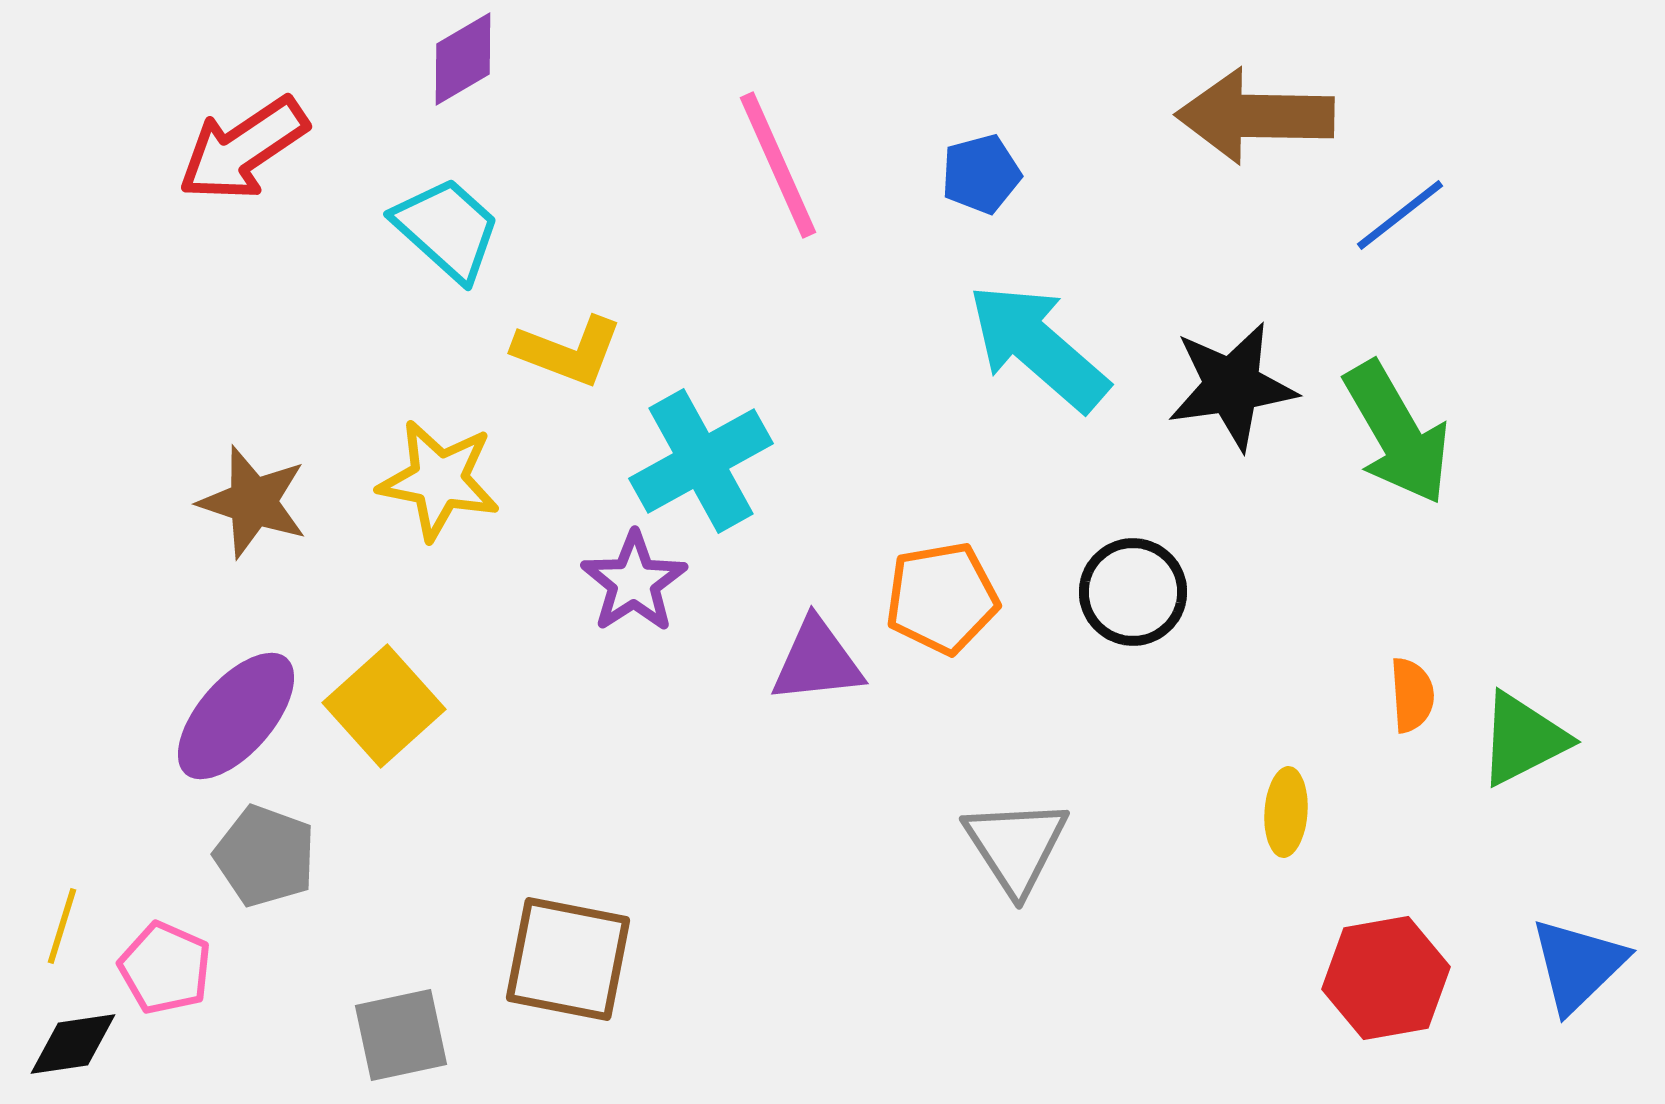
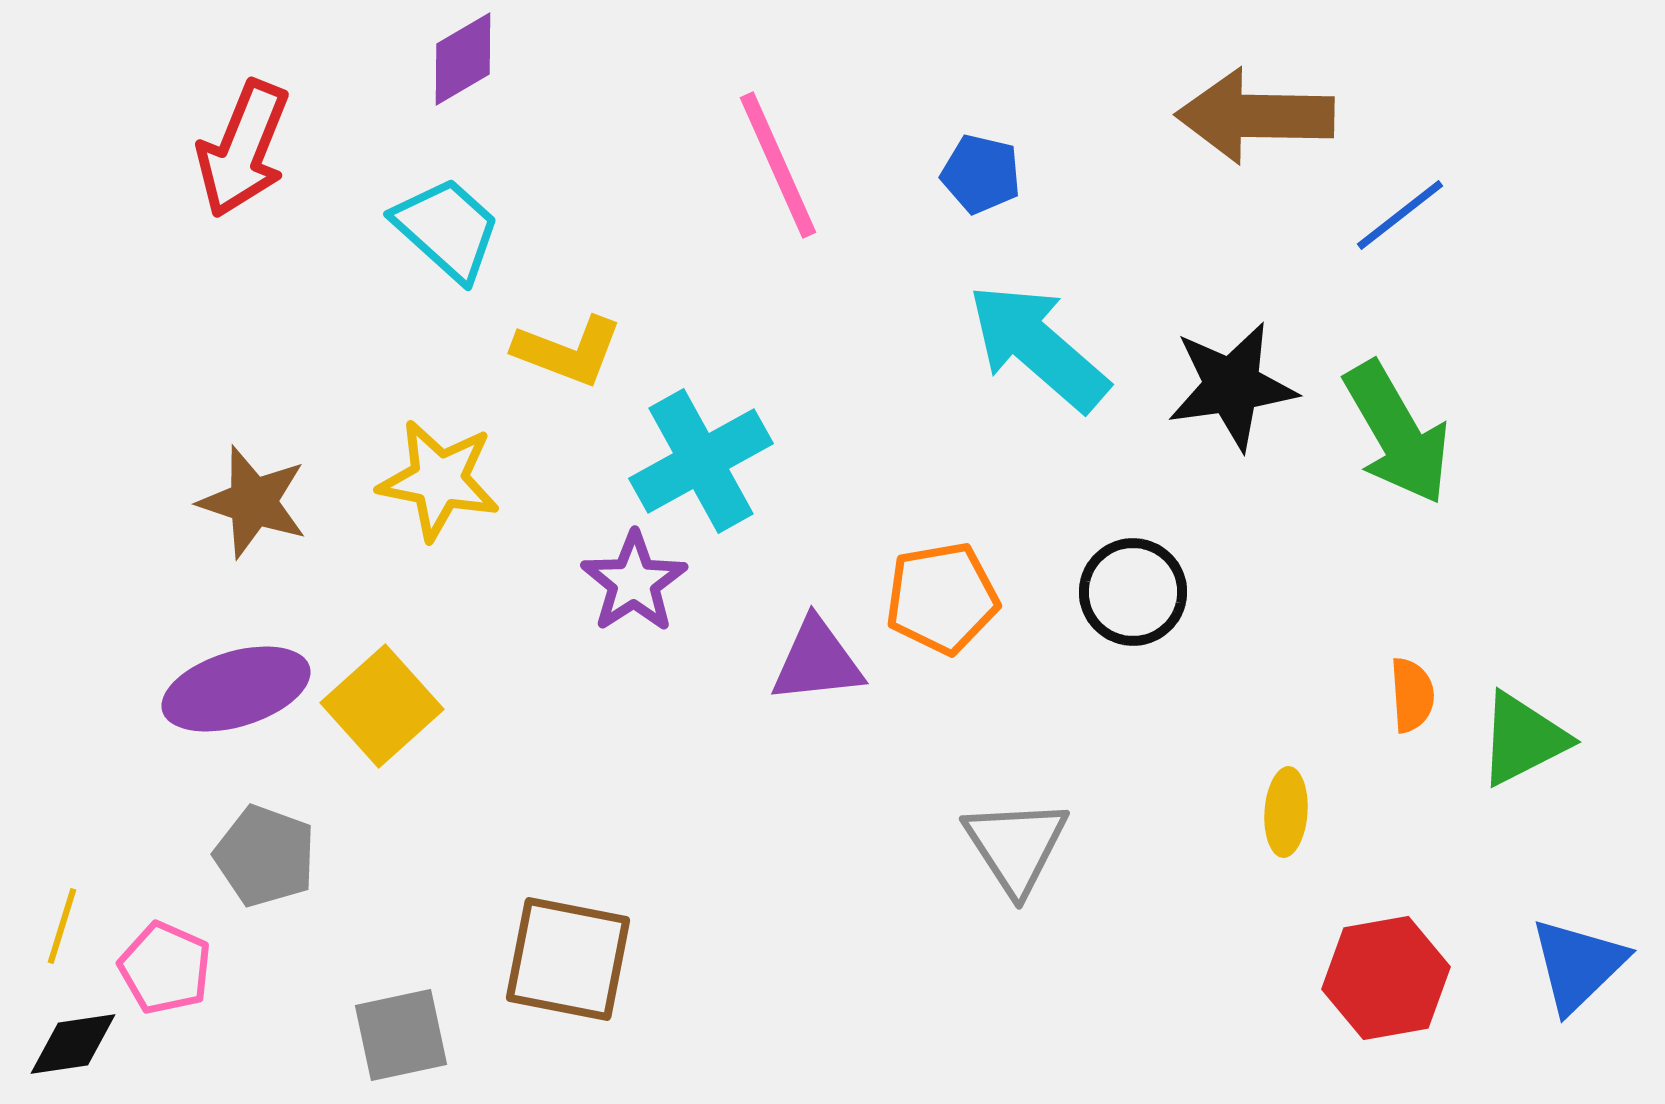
red arrow: rotated 34 degrees counterclockwise
blue pentagon: rotated 28 degrees clockwise
yellow square: moved 2 px left
purple ellipse: moved 27 px up; rotated 32 degrees clockwise
